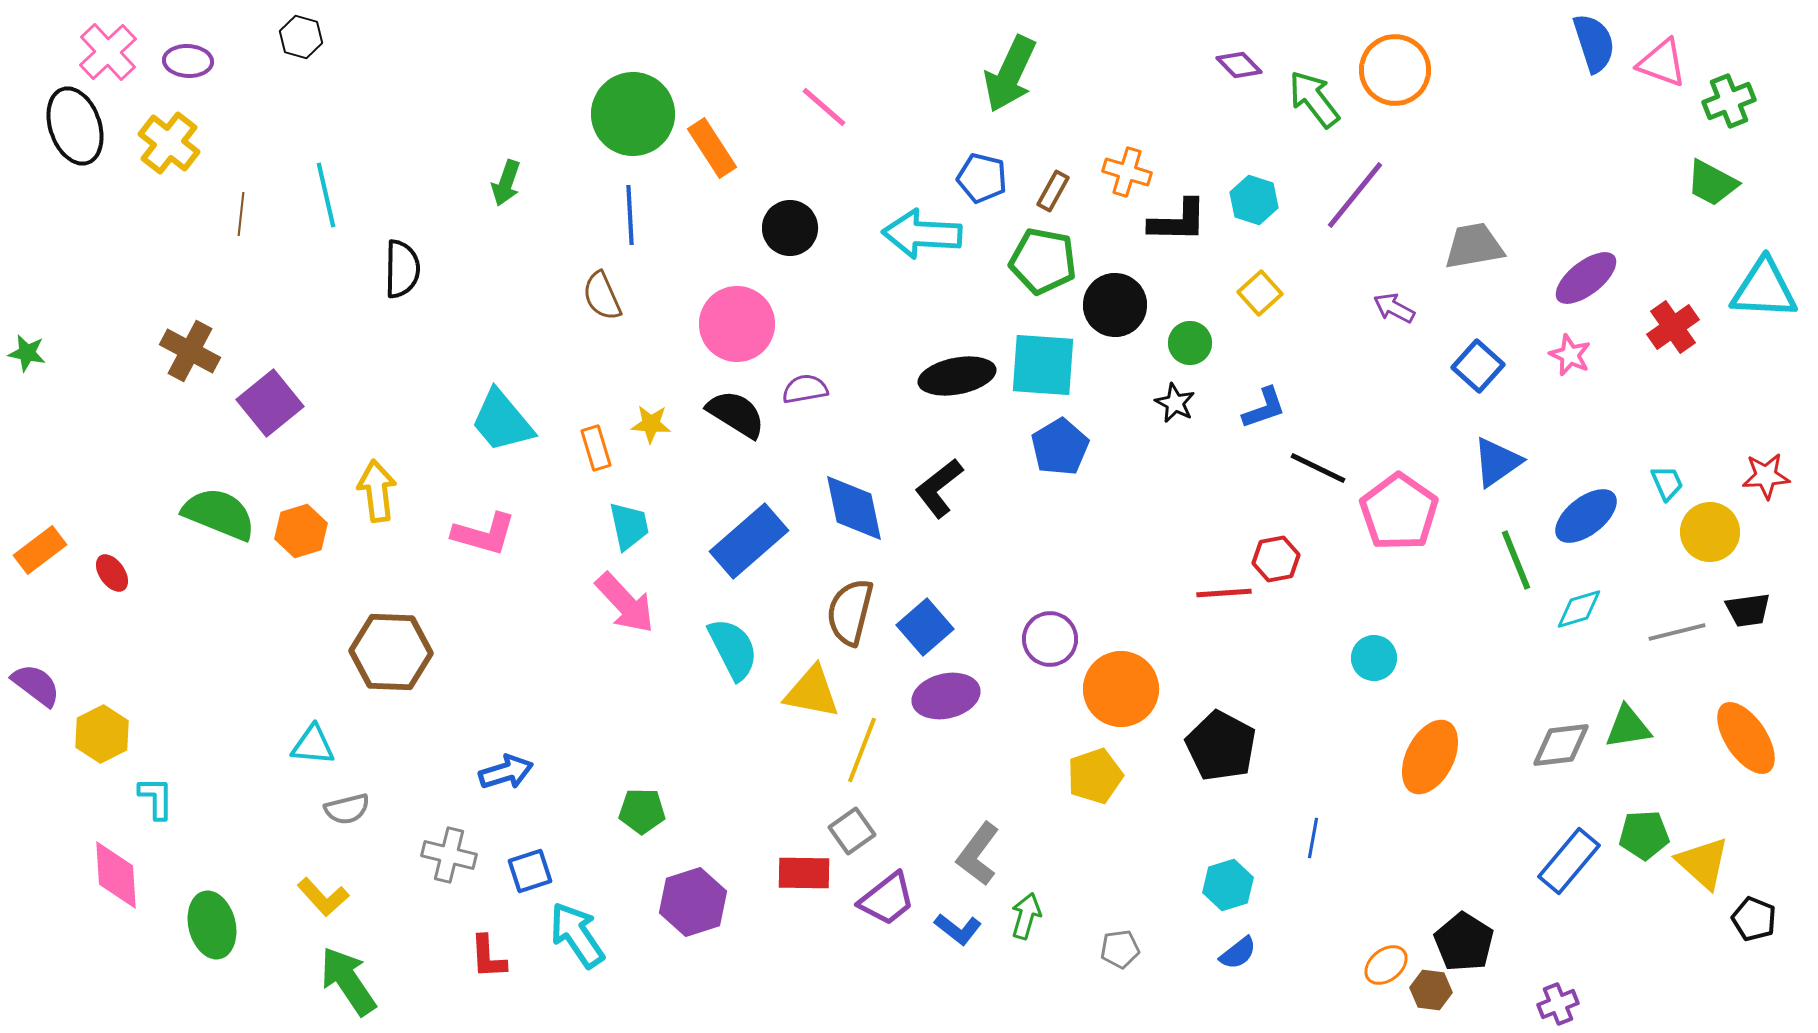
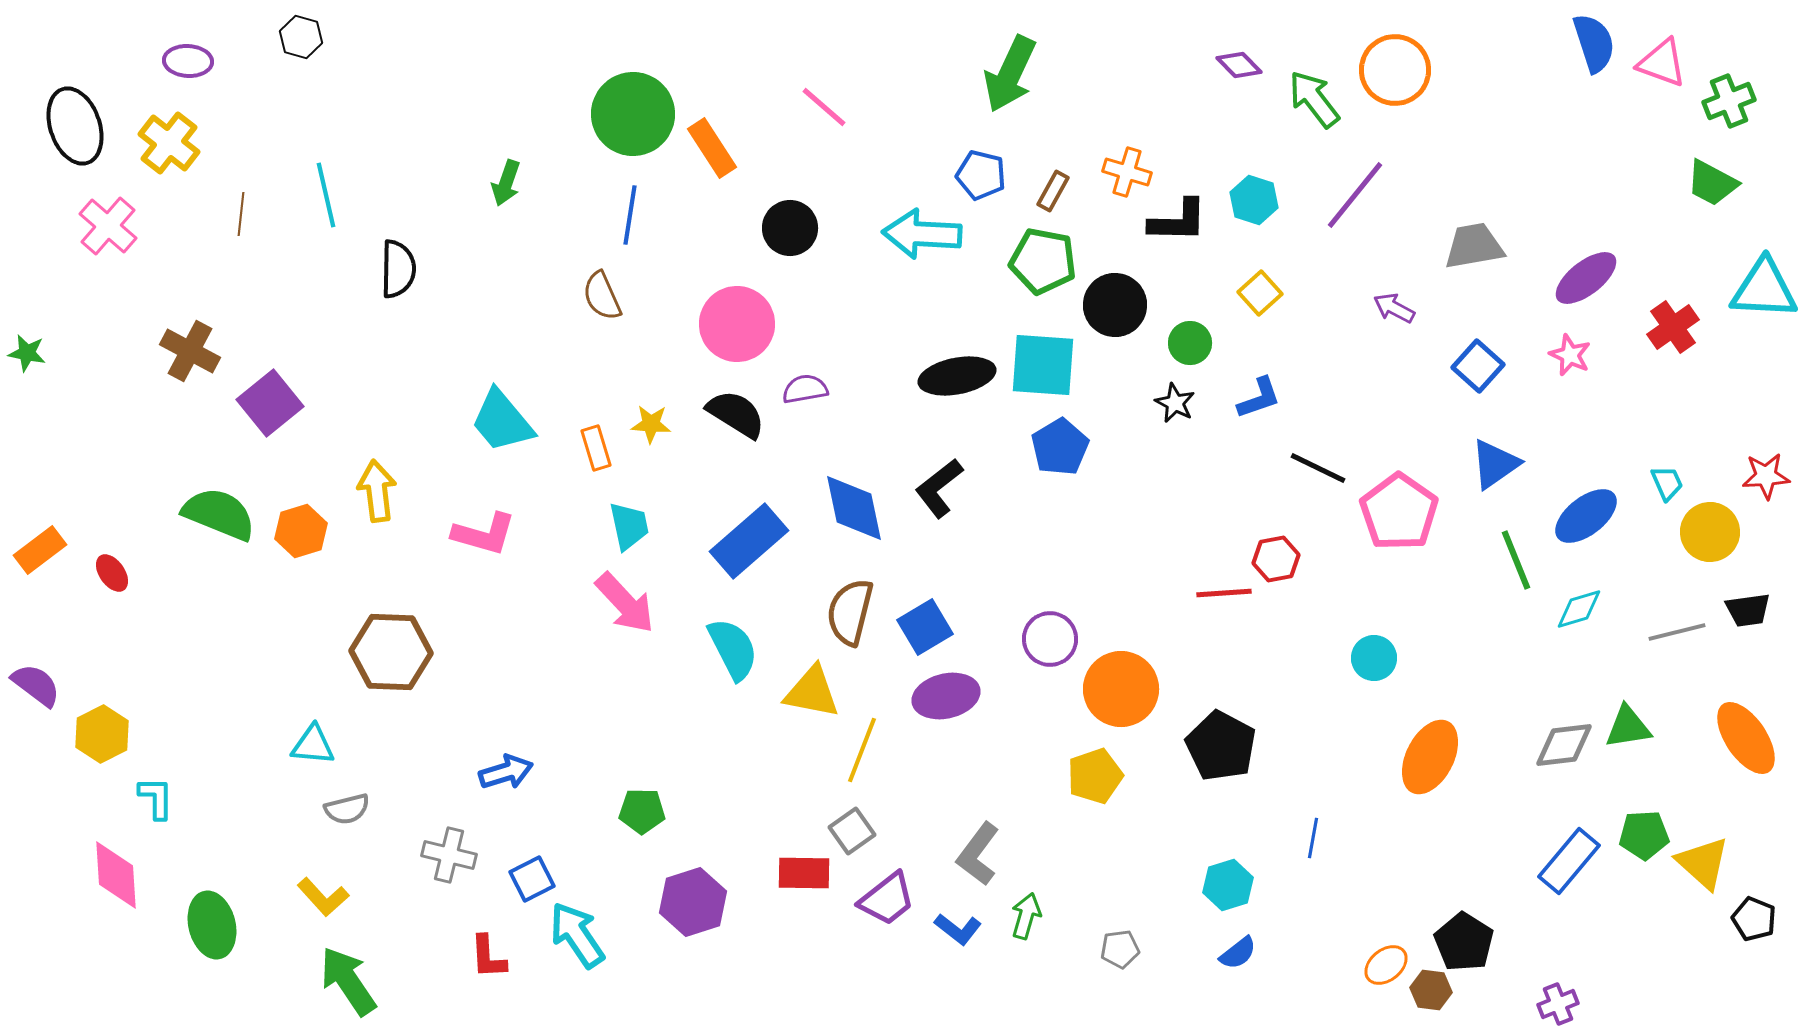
pink cross at (108, 52): moved 174 px down; rotated 6 degrees counterclockwise
blue pentagon at (982, 178): moved 1 px left, 3 px up
blue line at (630, 215): rotated 12 degrees clockwise
black semicircle at (402, 269): moved 4 px left
blue L-shape at (1264, 408): moved 5 px left, 10 px up
blue triangle at (1497, 462): moved 2 px left, 2 px down
blue square at (925, 627): rotated 10 degrees clockwise
gray diamond at (1561, 745): moved 3 px right
blue square at (530, 871): moved 2 px right, 8 px down; rotated 9 degrees counterclockwise
